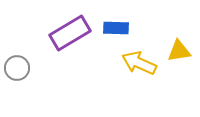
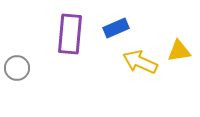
blue rectangle: rotated 25 degrees counterclockwise
purple rectangle: moved 1 px down; rotated 54 degrees counterclockwise
yellow arrow: moved 1 px right, 1 px up
